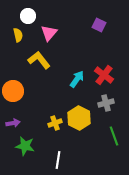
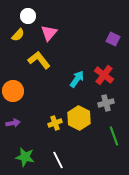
purple square: moved 14 px right, 14 px down
yellow semicircle: rotated 56 degrees clockwise
green star: moved 11 px down
white line: rotated 36 degrees counterclockwise
